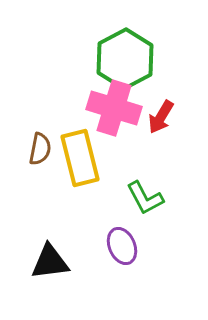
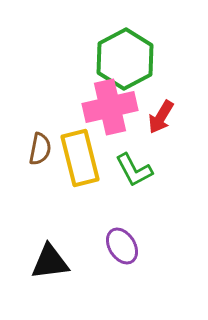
pink cross: moved 4 px left, 1 px up; rotated 30 degrees counterclockwise
green L-shape: moved 11 px left, 28 px up
purple ellipse: rotated 9 degrees counterclockwise
